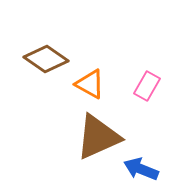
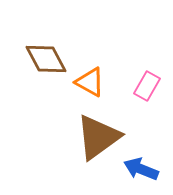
brown diamond: rotated 27 degrees clockwise
orange triangle: moved 2 px up
brown triangle: rotated 12 degrees counterclockwise
